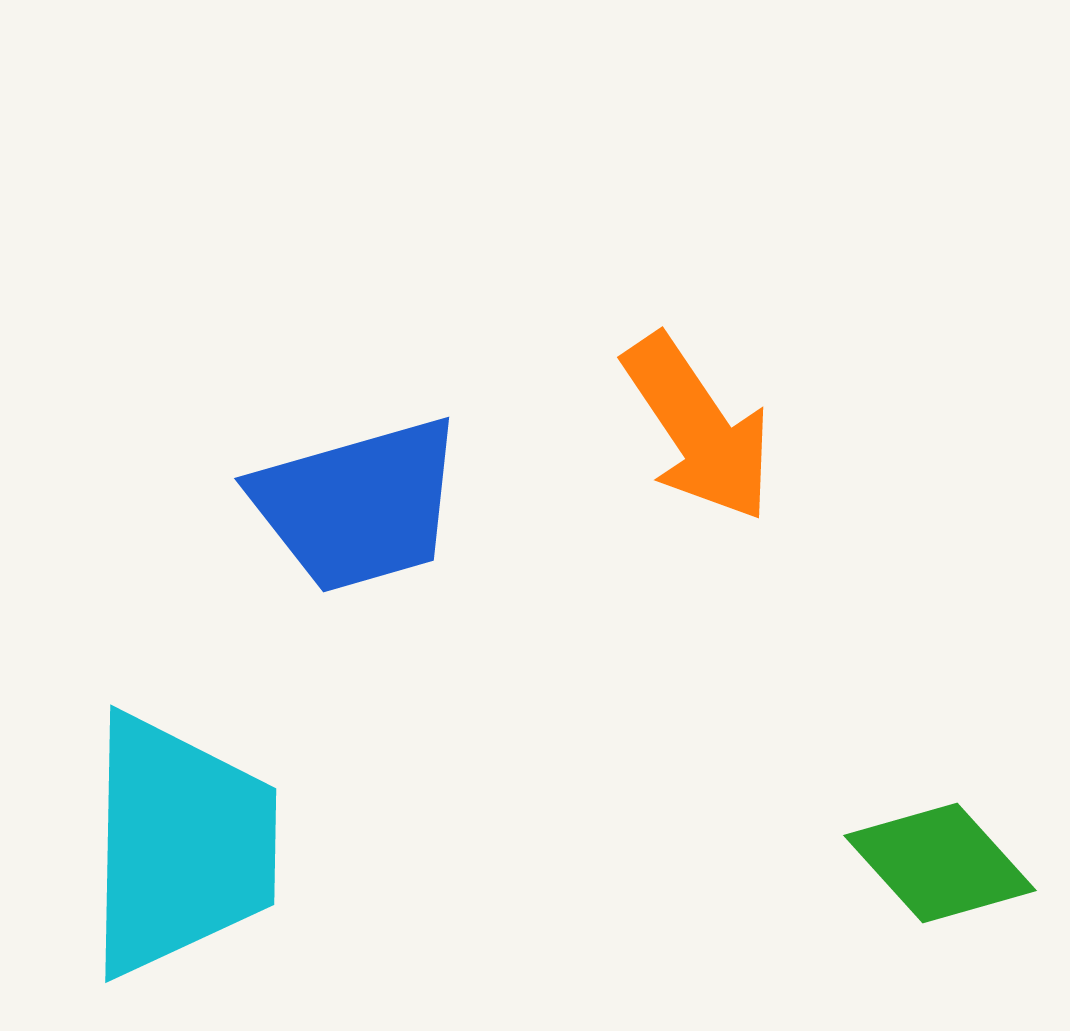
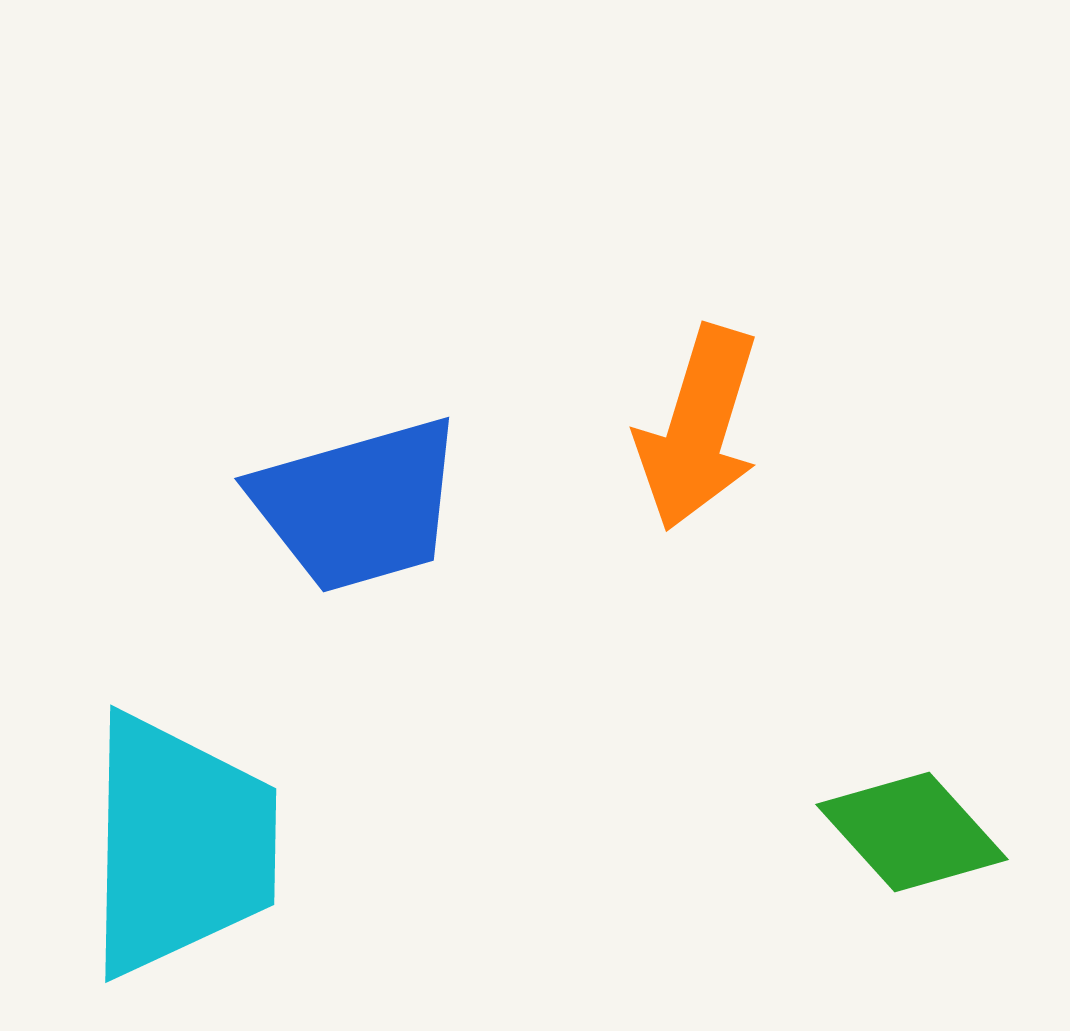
orange arrow: rotated 51 degrees clockwise
green diamond: moved 28 px left, 31 px up
